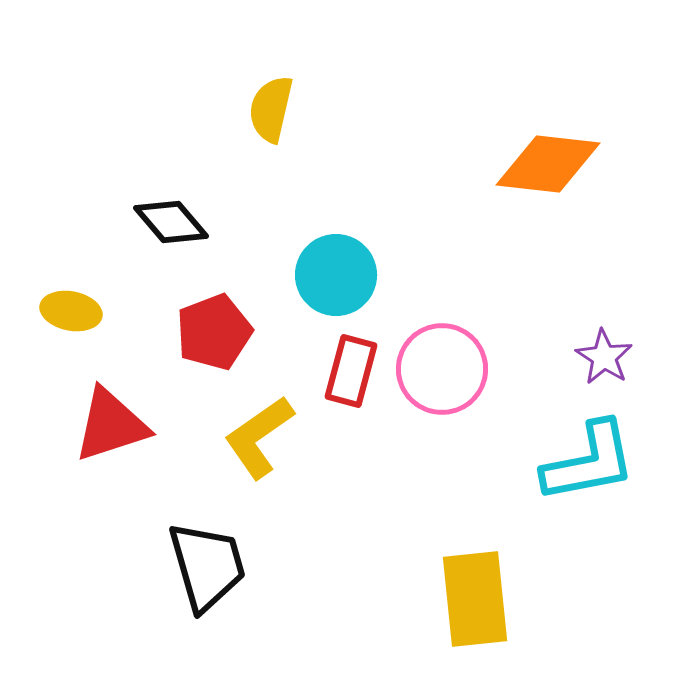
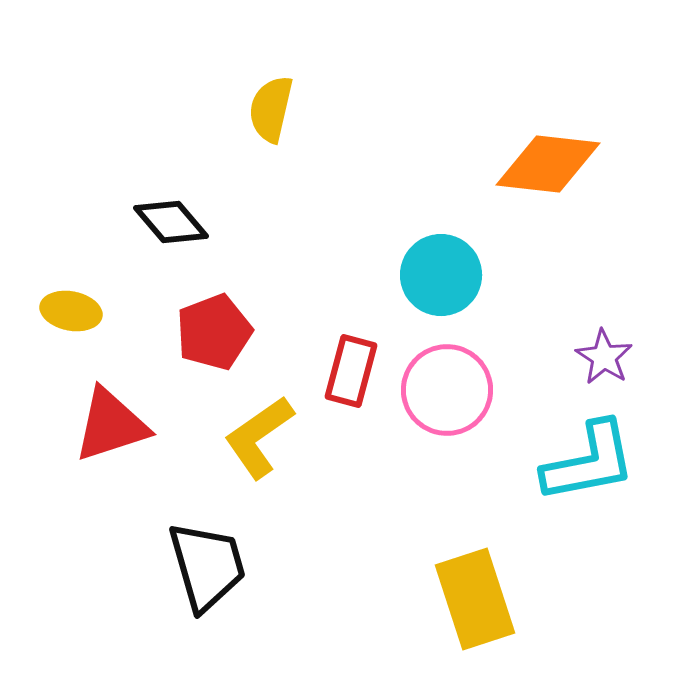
cyan circle: moved 105 px right
pink circle: moved 5 px right, 21 px down
yellow rectangle: rotated 12 degrees counterclockwise
